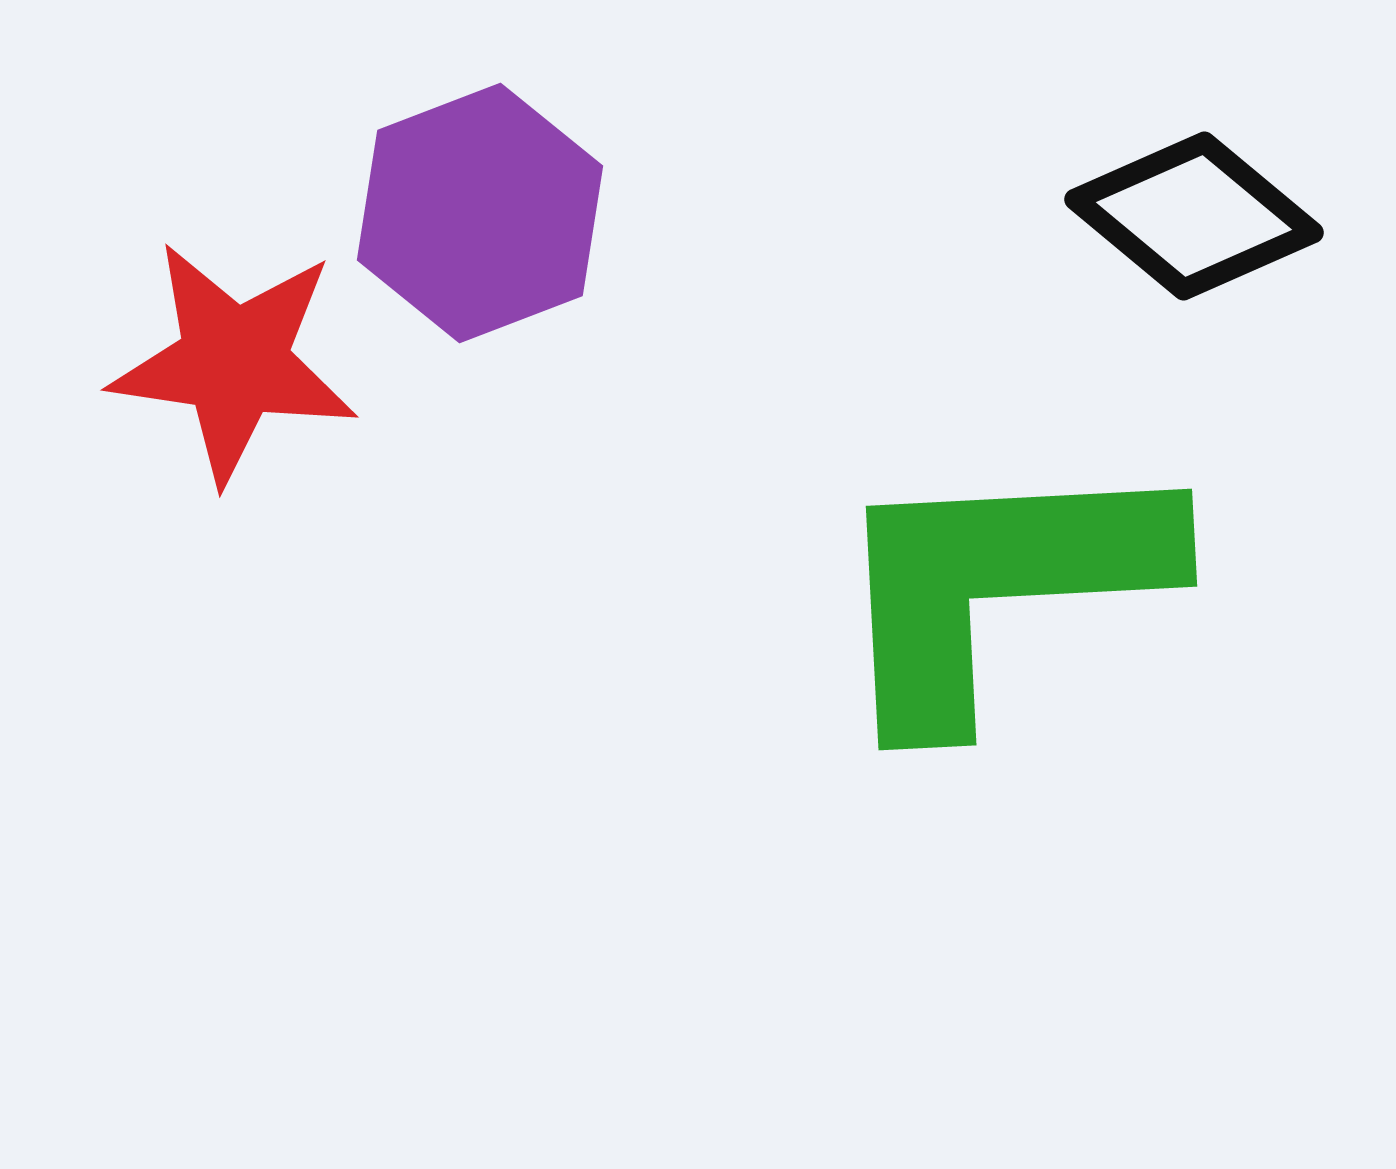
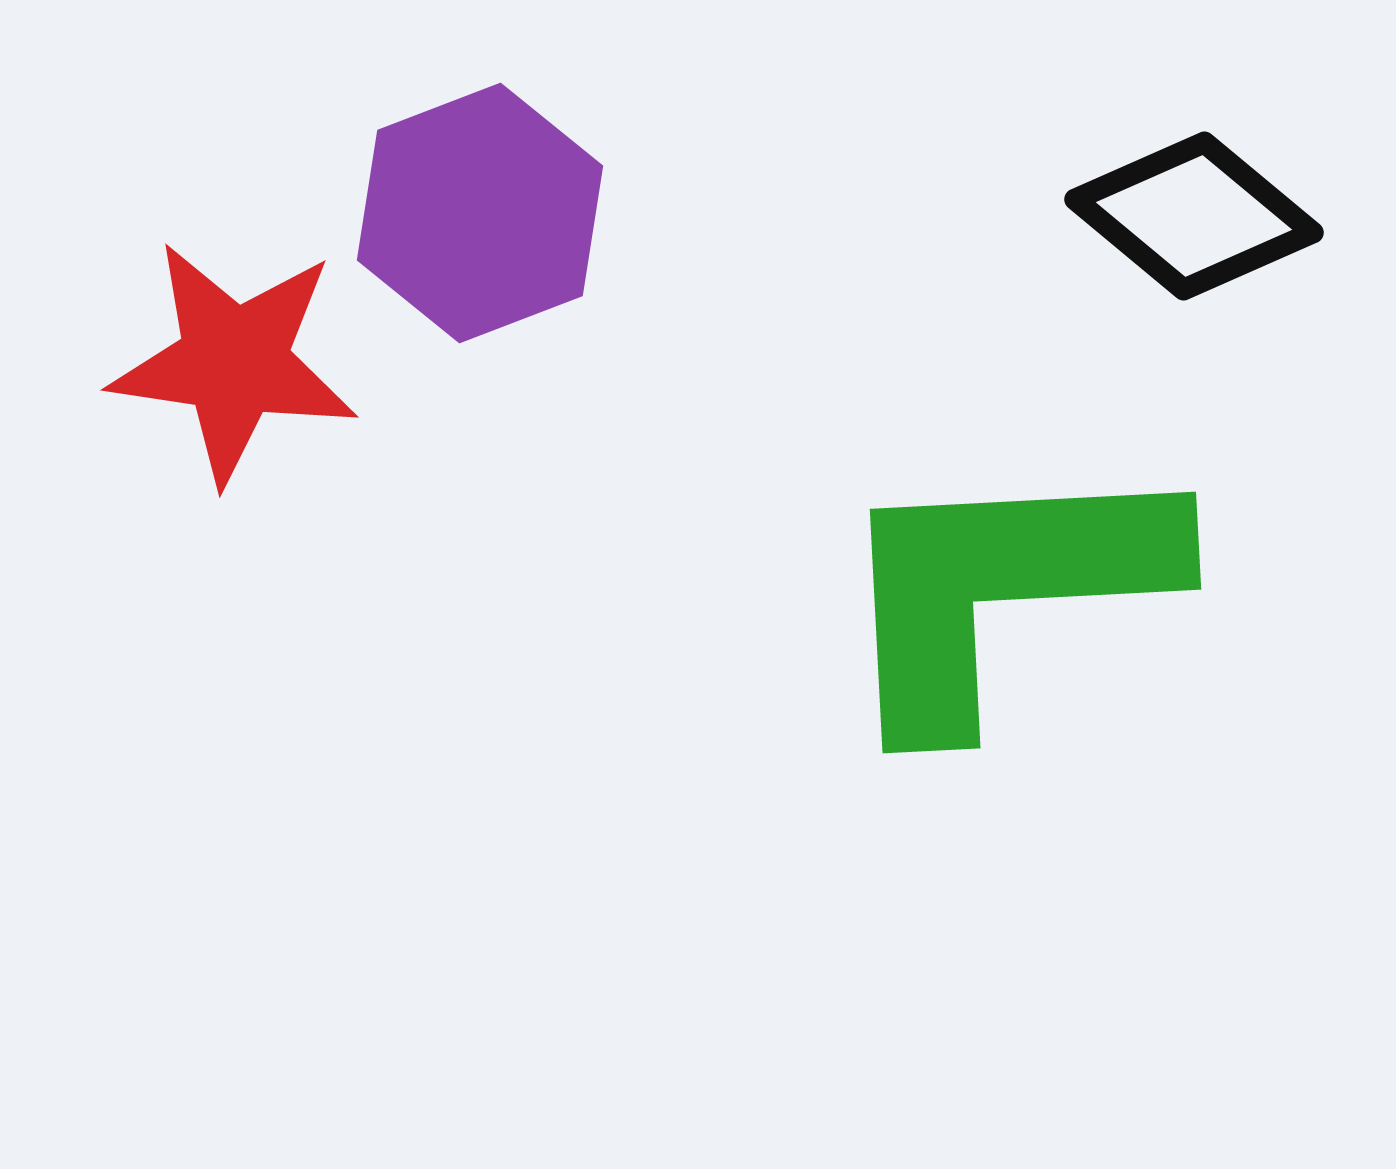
green L-shape: moved 4 px right, 3 px down
